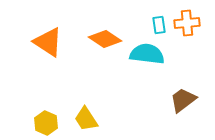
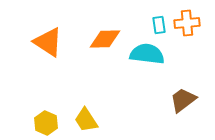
orange diamond: rotated 36 degrees counterclockwise
yellow trapezoid: moved 1 px down
